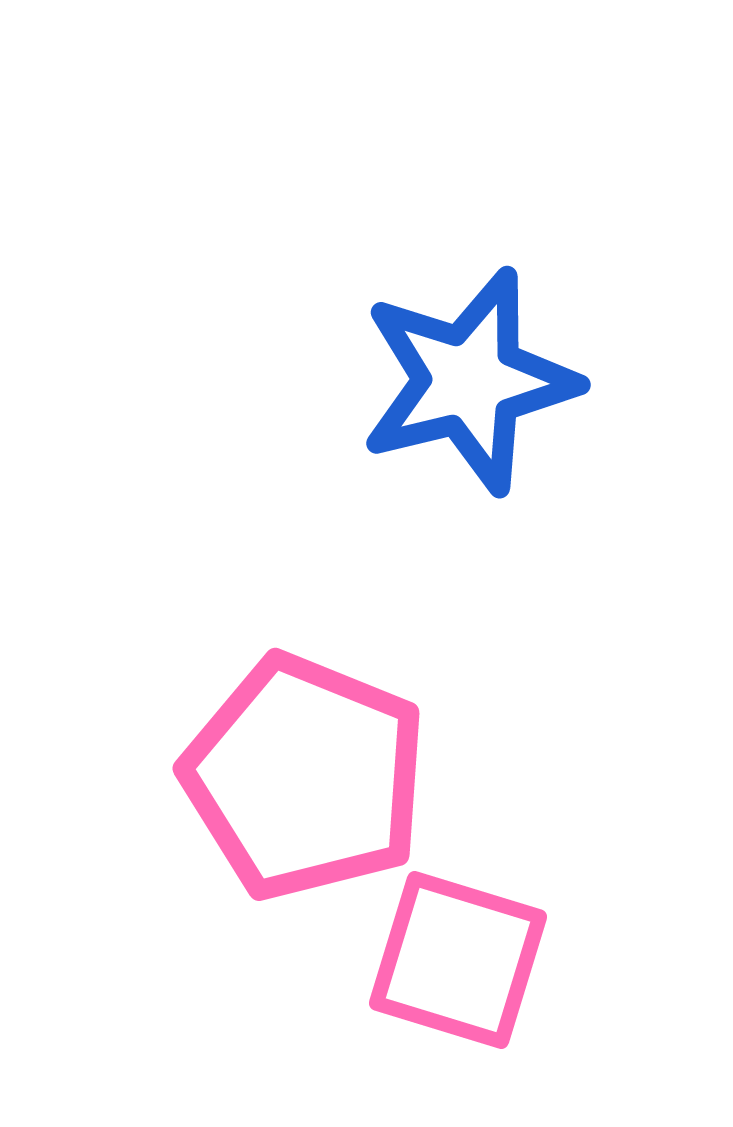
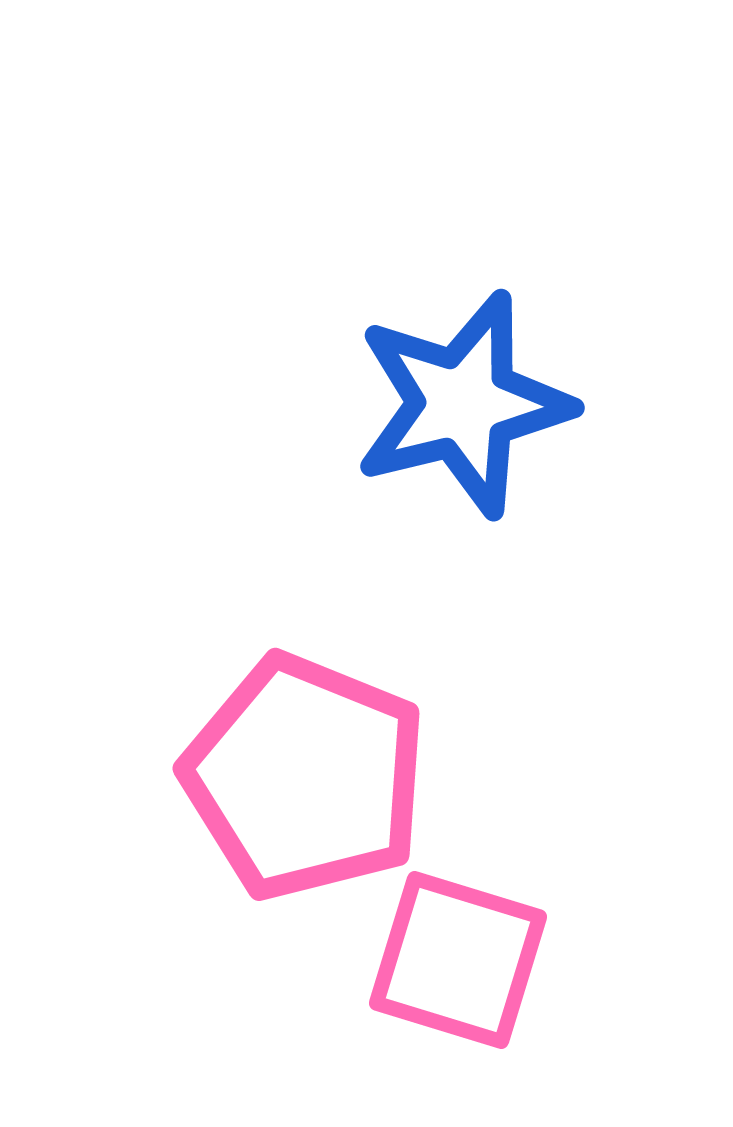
blue star: moved 6 px left, 23 px down
